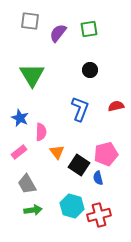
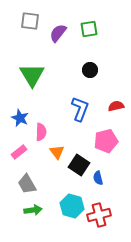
pink pentagon: moved 13 px up
